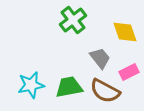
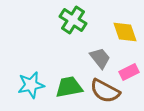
green cross: rotated 20 degrees counterclockwise
